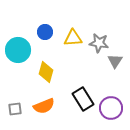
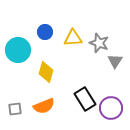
gray star: rotated 12 degrees clockwise
black rectangle: moved 2 px right
